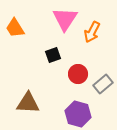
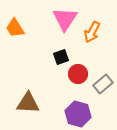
black square: moved 8 px right, 2 px down
